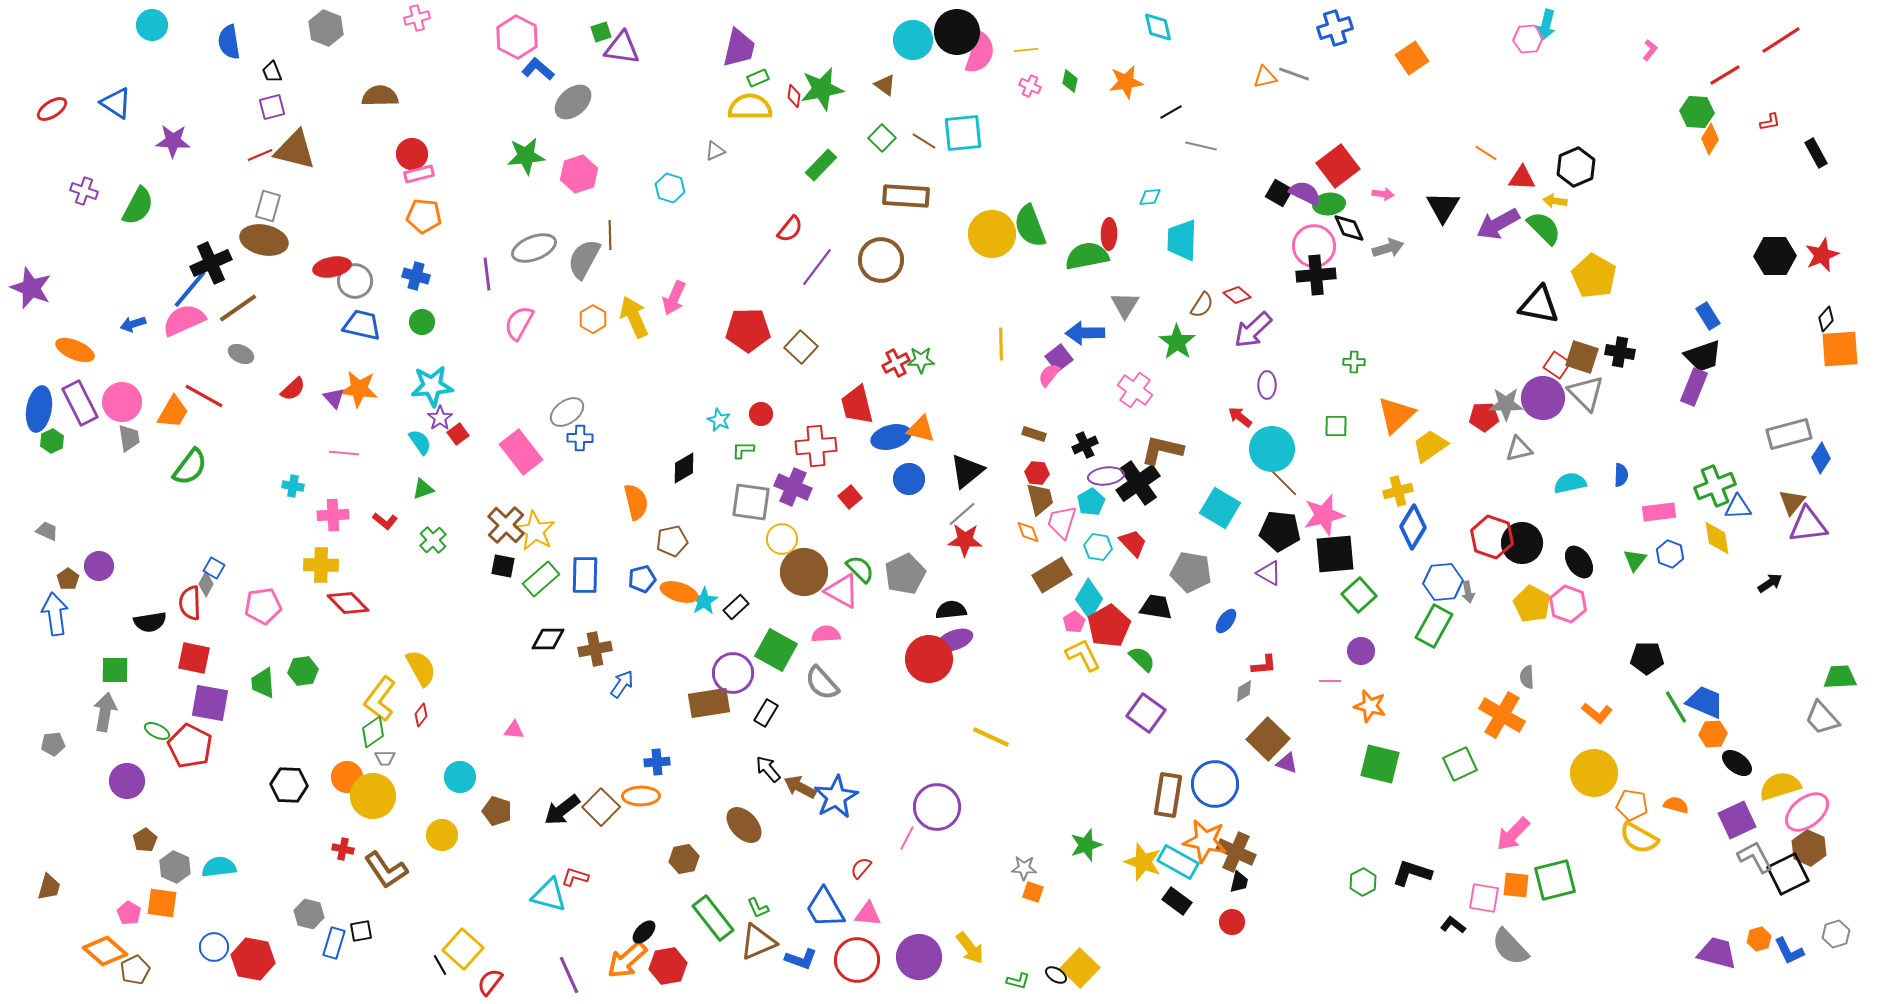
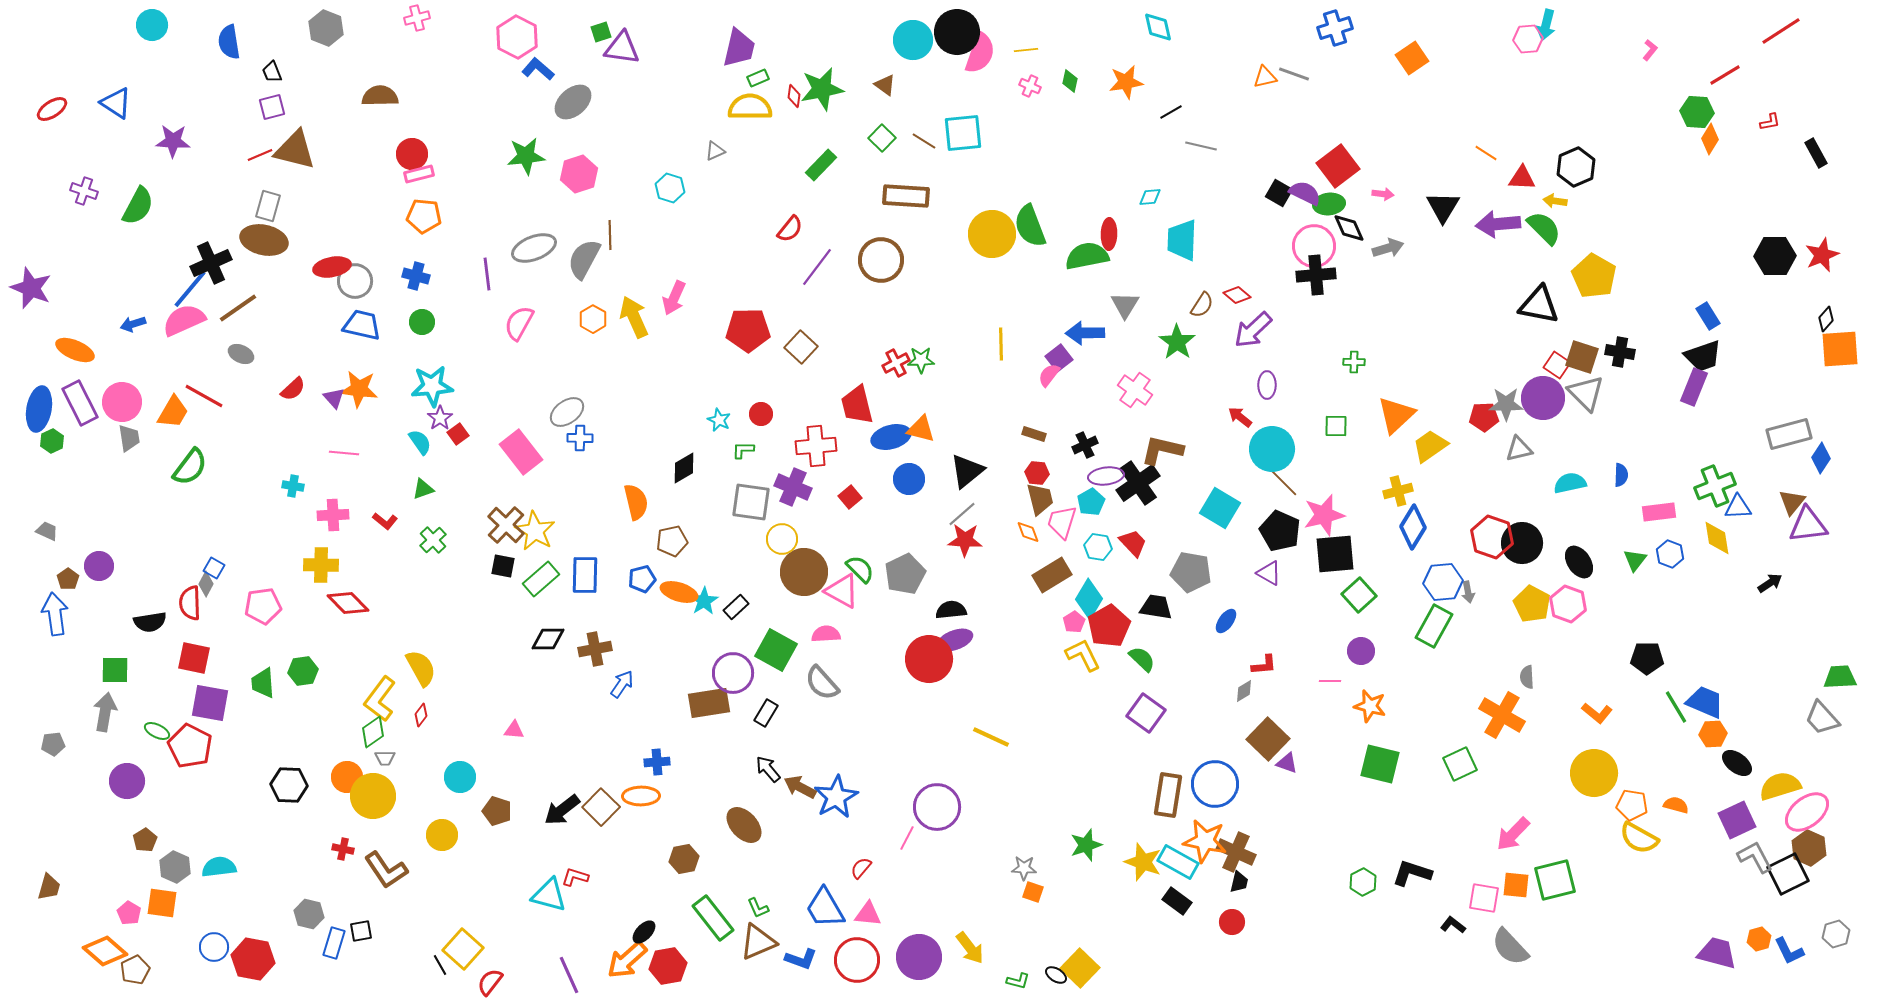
red line at (1781, 40): moved 9 px up
purple arrow at (1498, 224): rotated 24 degrees clockwise
black pentagon at (1280, 531): rotated 18 degrees clockwise
